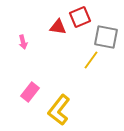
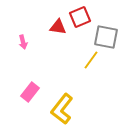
yellow L-shape: moved 3 px right, 1 px up
